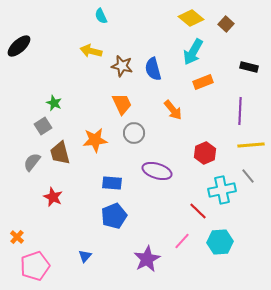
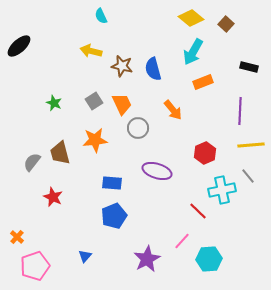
gray square: moved 51 px right, 25 px up
gray circle: moved 4 px right, 5 px up
cyan hexagon: moved 11 px left, 17 px down
